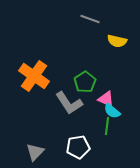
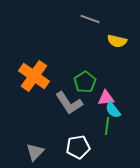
pink triangle: moved 1 px up; rotated 30 degrees counterclockwise
cyan semicircle: moved 1 px right, 1 px up; rotated 12 degrees clockwise
